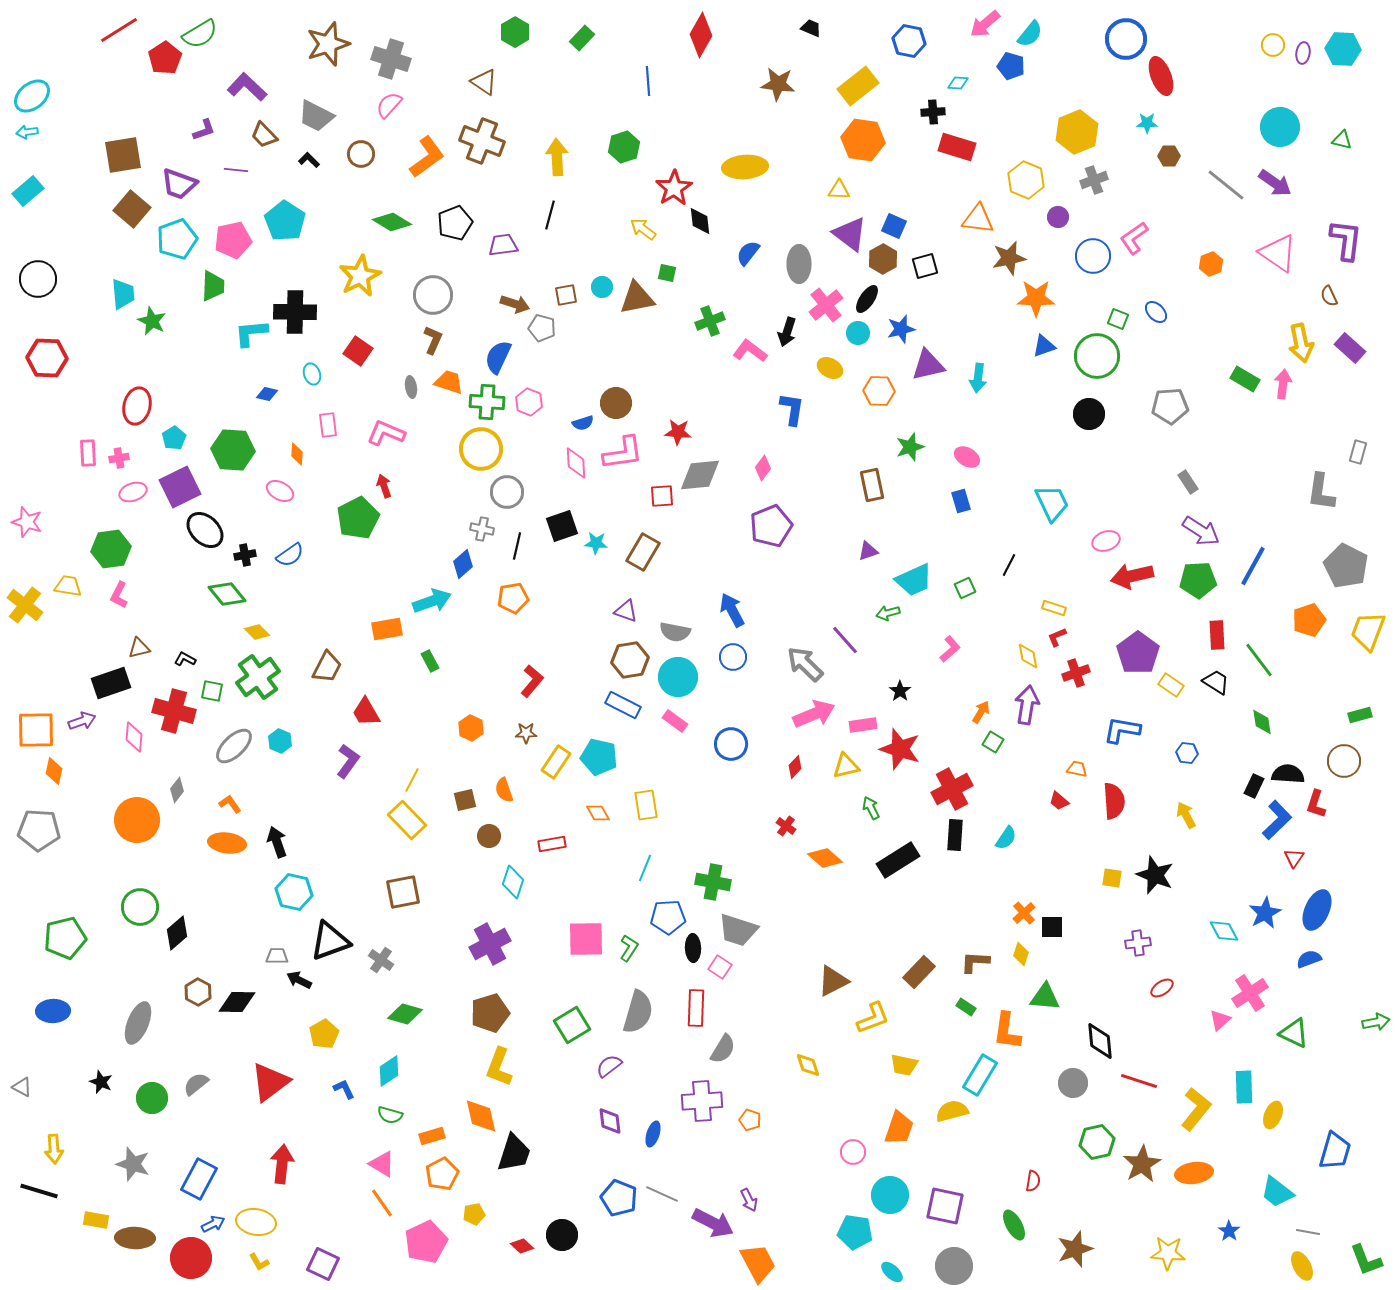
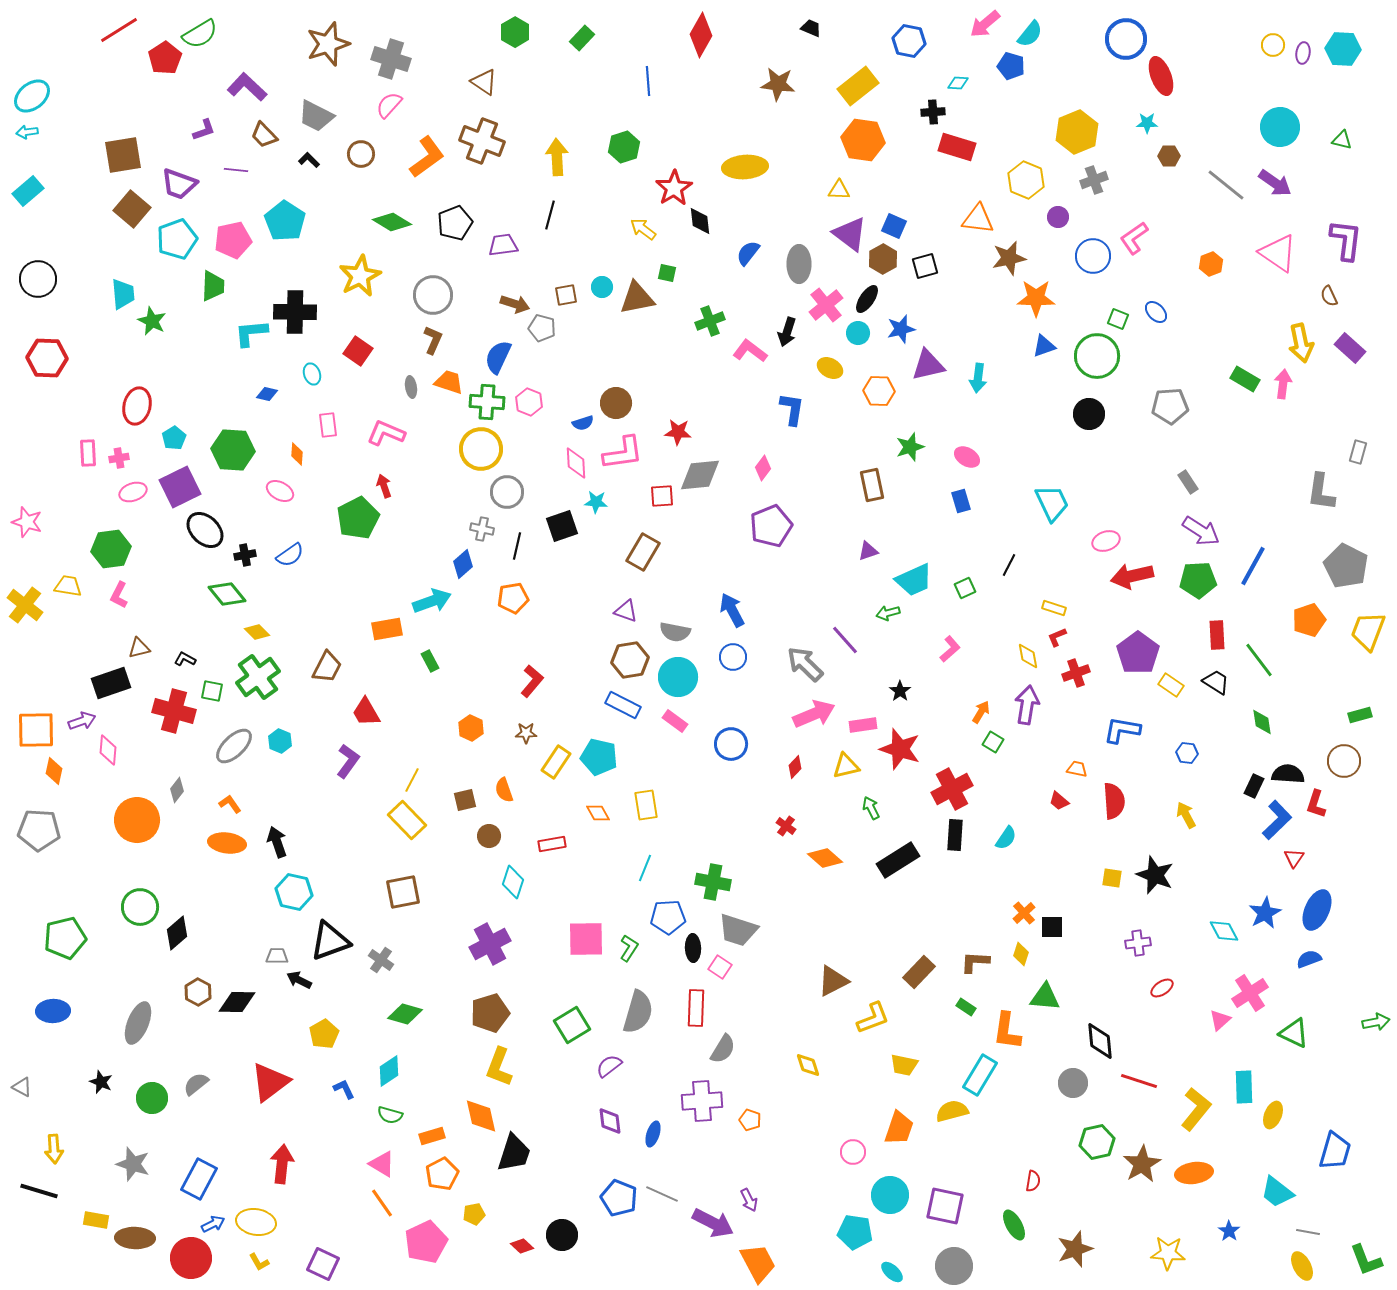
cyan star at (596, 543): moved 41 px up
pink diamond at (134, 737): moved 26 px left, 13 px down
